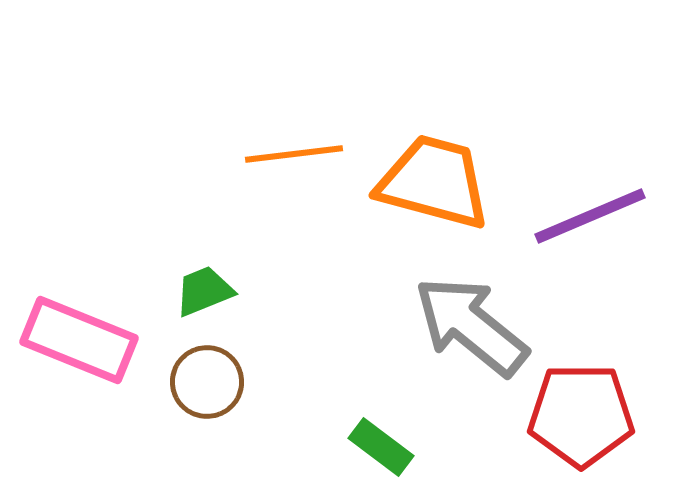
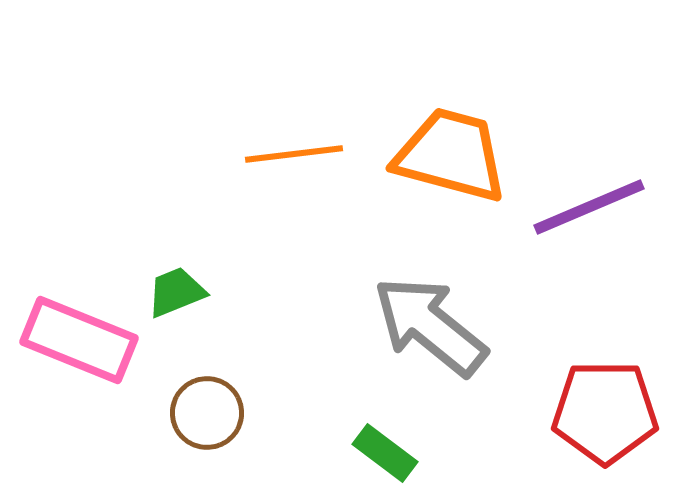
orange trapezoid: moved 17 px right, 27 px up
purple line: moved 1 px left, 9 px up
green trapezoid: moved 28 px left, 1 px down
gray arrow: moved 41 px left
brown circle: moved 31 px down
red pentagon: moved 24 px right, 3 px up
green rectangle: moved 4 px right, 6 px down
